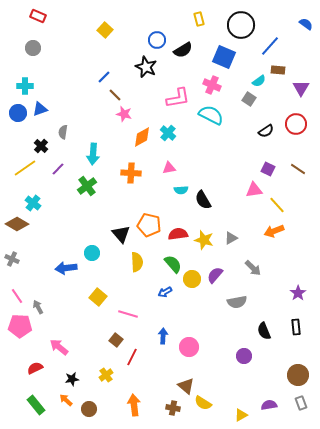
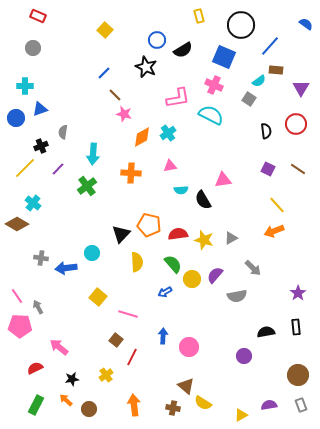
yellow rectangle at (199, 19): moved 3 px up
brown rectangle at (278, 70): moved 2 px left
blue line at (104, 77): moved 4 px up
pink cross at (212, 85): moved 2 px right
blue circle at (18, 113): moved 2 px left, 5 px down
black semicircle at (266, 131): rotated 63 degrees counterclockwise
cyan cross at (168, 133): rotated 14 degrees clockwise
black cross at (41, 146): rotated 24 degrees clockwise
yellow line at (25, 168): rotated 10 degrees counterclockwise
pink triangle at (169, 168): moved 1 px right, 2 px up
pink triangle at (254, 190): moved 31 px left, 10 px up
black triangle at (121, 234): rotated 24 degrees clockwise
gray cross at (12, 259): moved 29 px right, 1 px up; rotated 16 degrees counterclockwise
gray semicircle at (237, 302): moved 6 px up
black semicircle at (264, 331): moved 2 px right, 1 px down; rotated 102 degrees clockwise
gray rectangle at (301, 403): moved 2 px down
green rectangle at (36, 405): rotated 66 degrees clockwise
